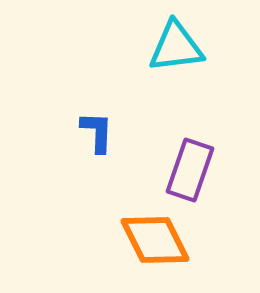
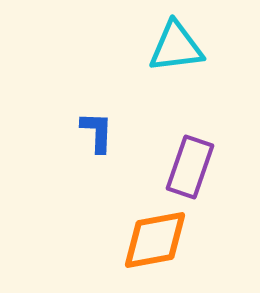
purple rectangle: moved 3 px up
orange diamond: rotated 74 degrees counterclockwise
